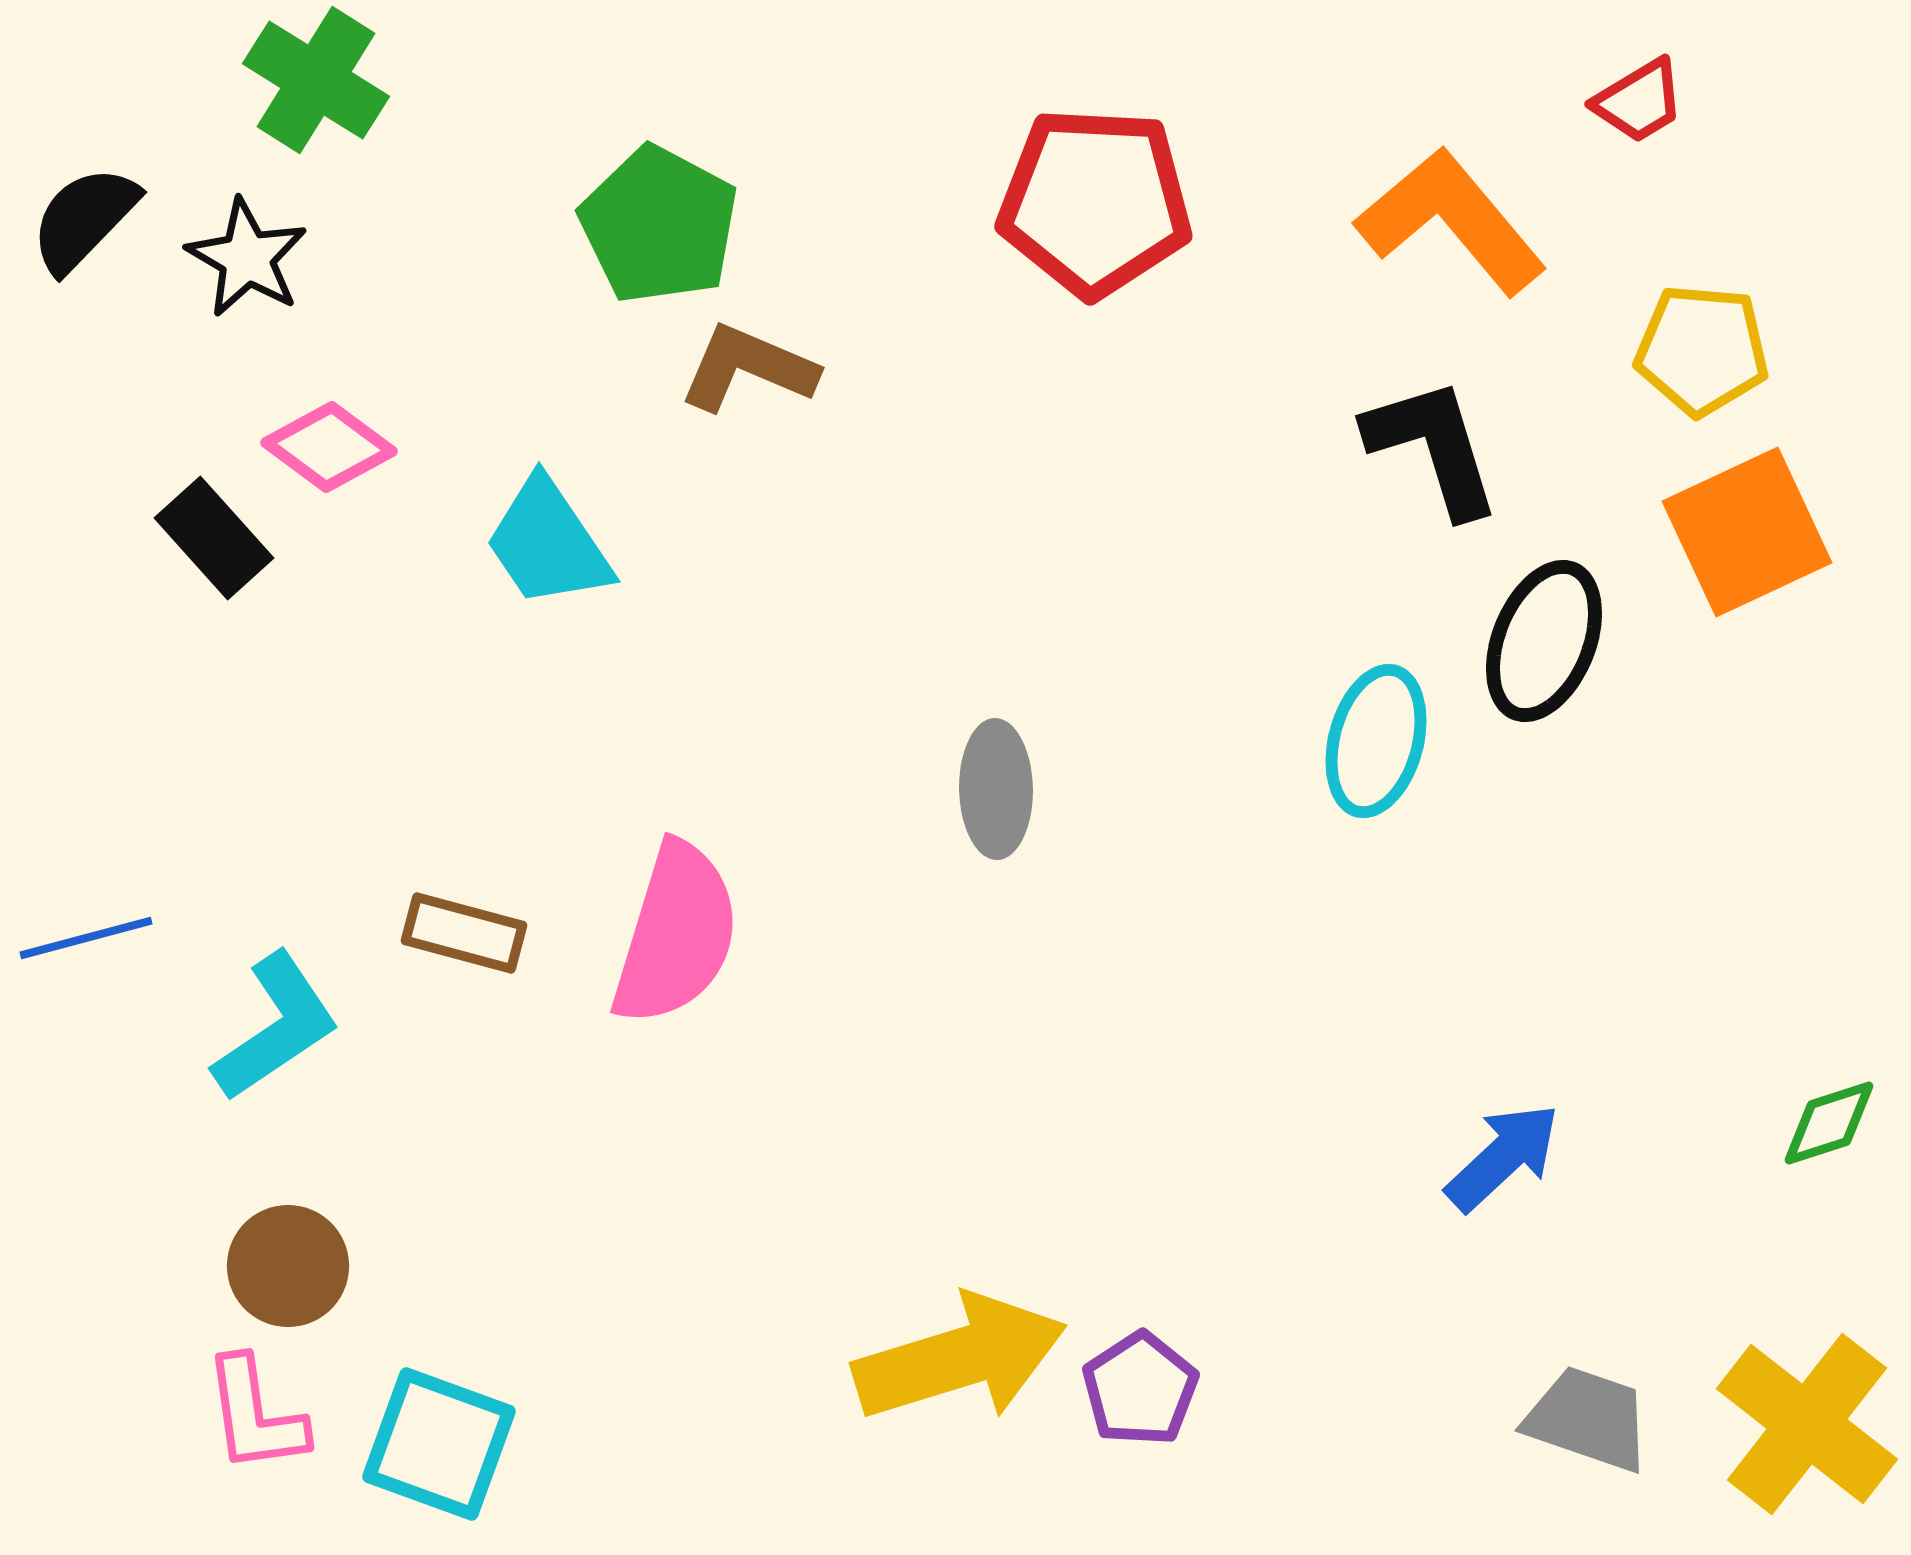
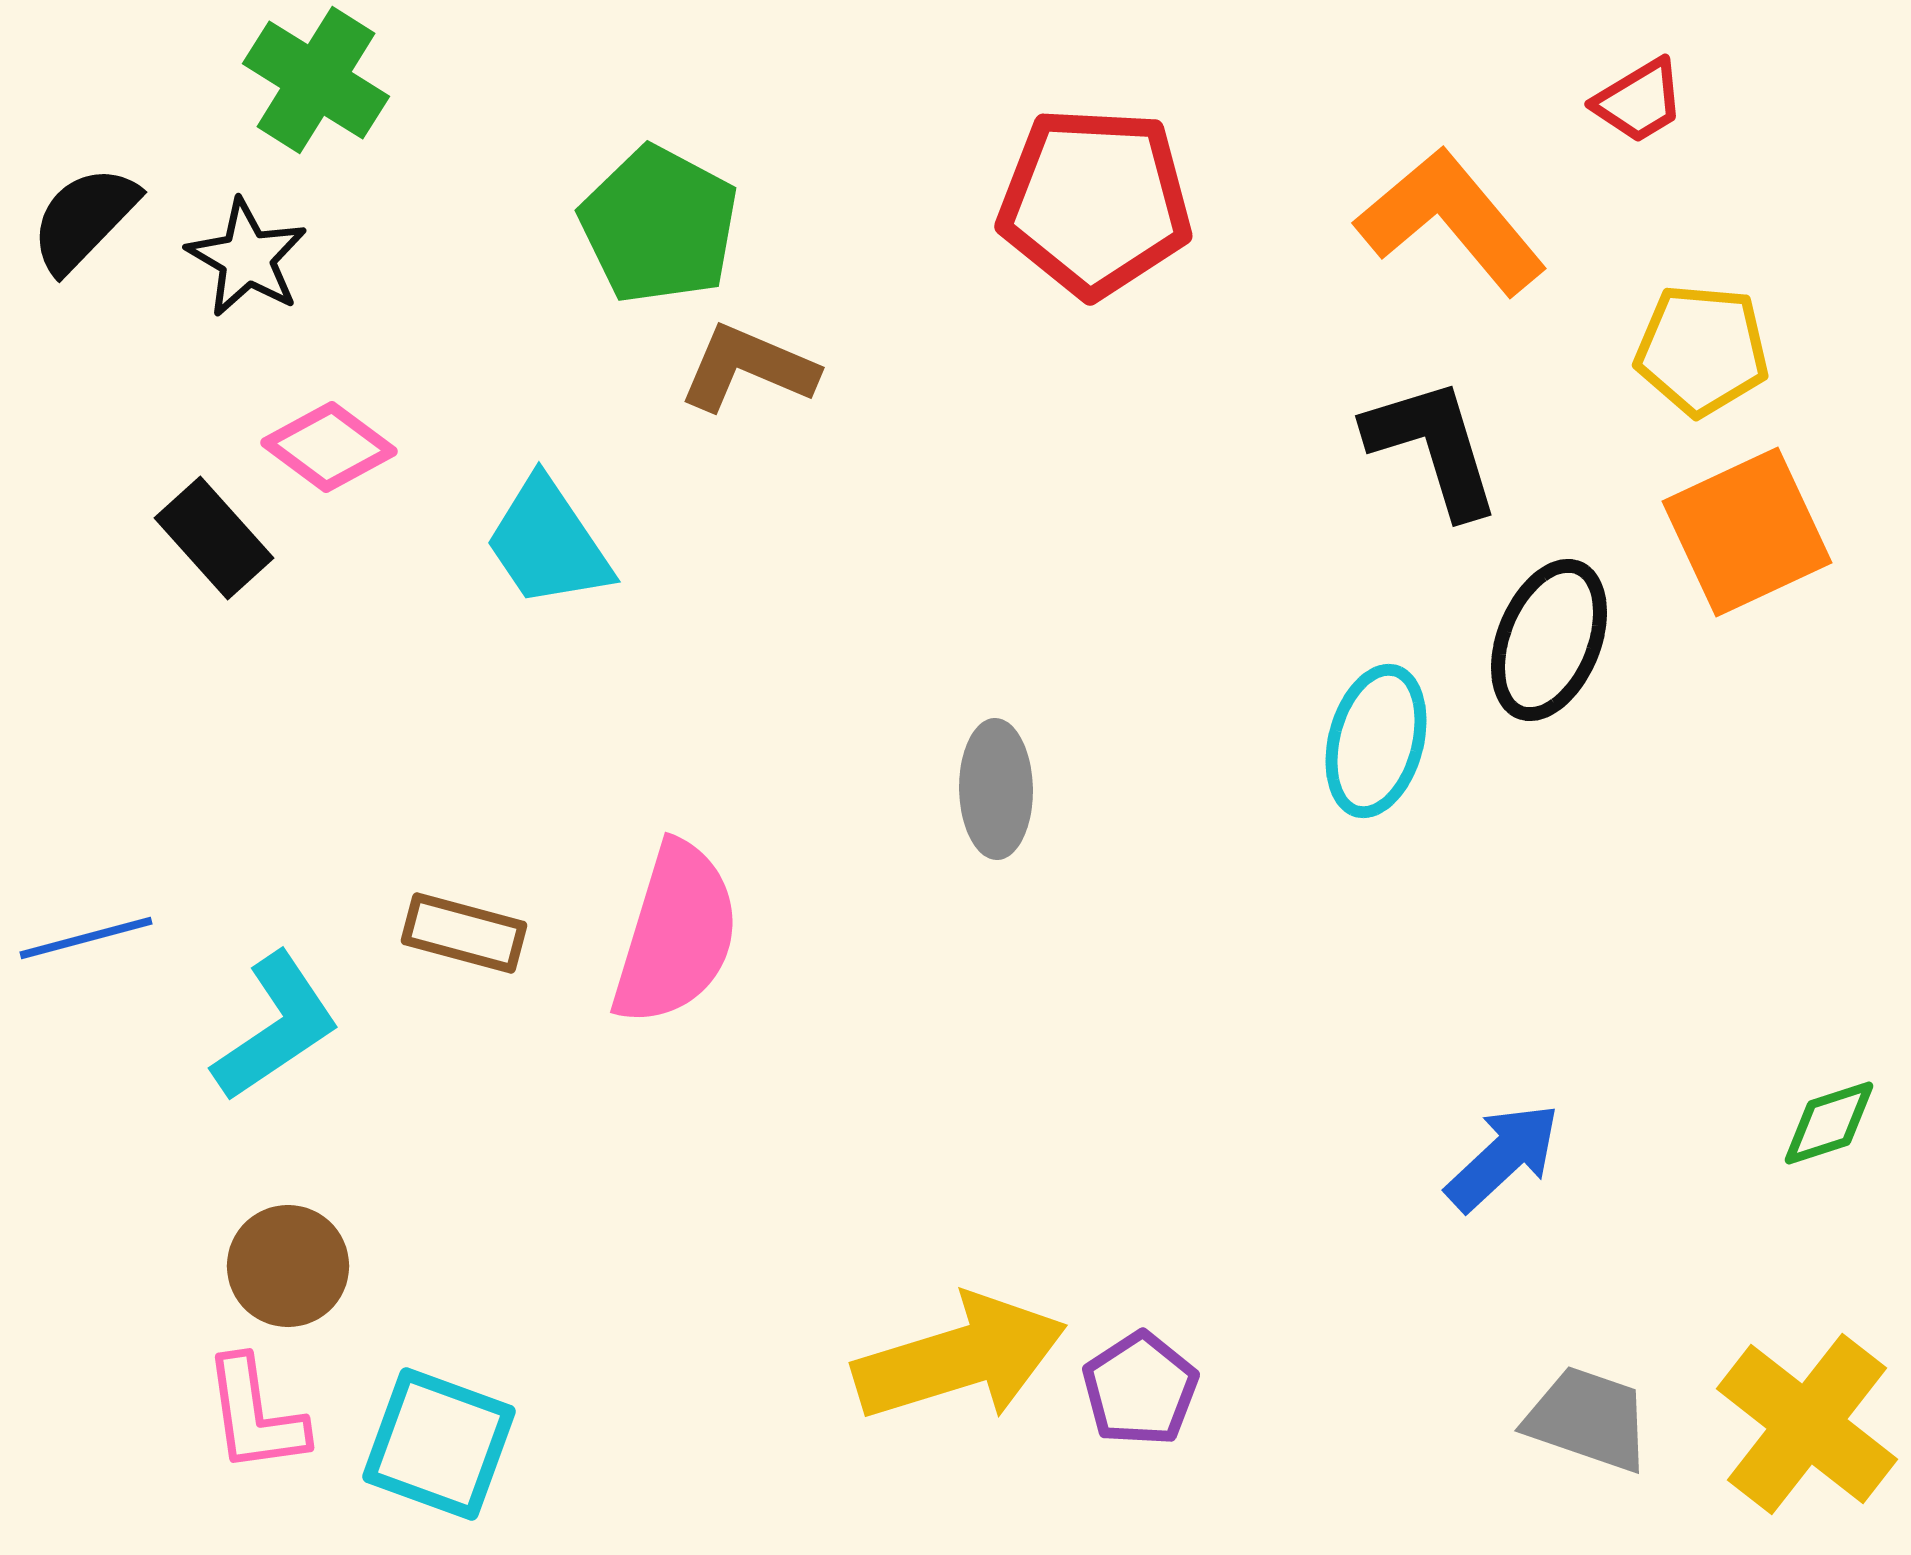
black ellipse: moved 5 px right, 1 px up
